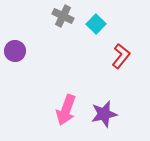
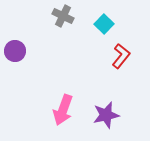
cyan square: moved 8 px right
pink arrow: moved 3 px left
purple star: moved 2 px right, 1 px down
